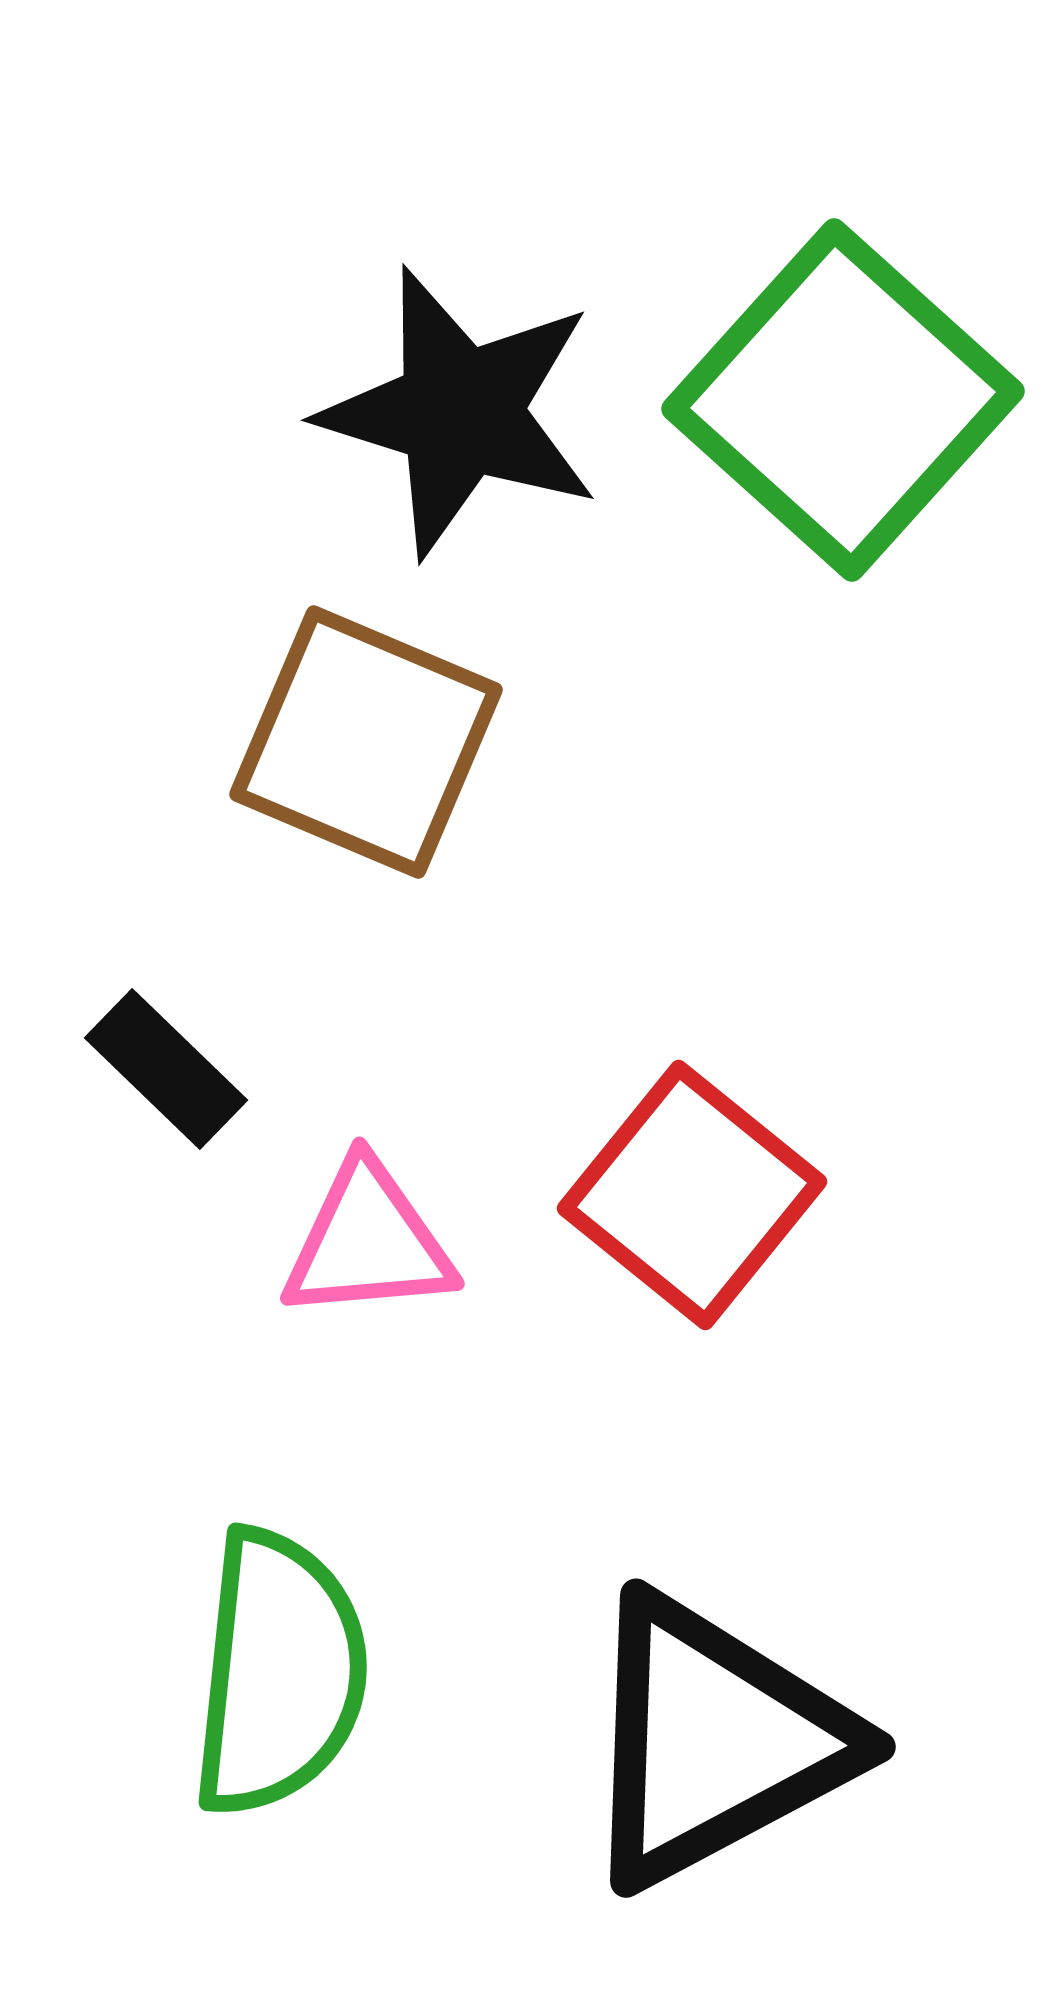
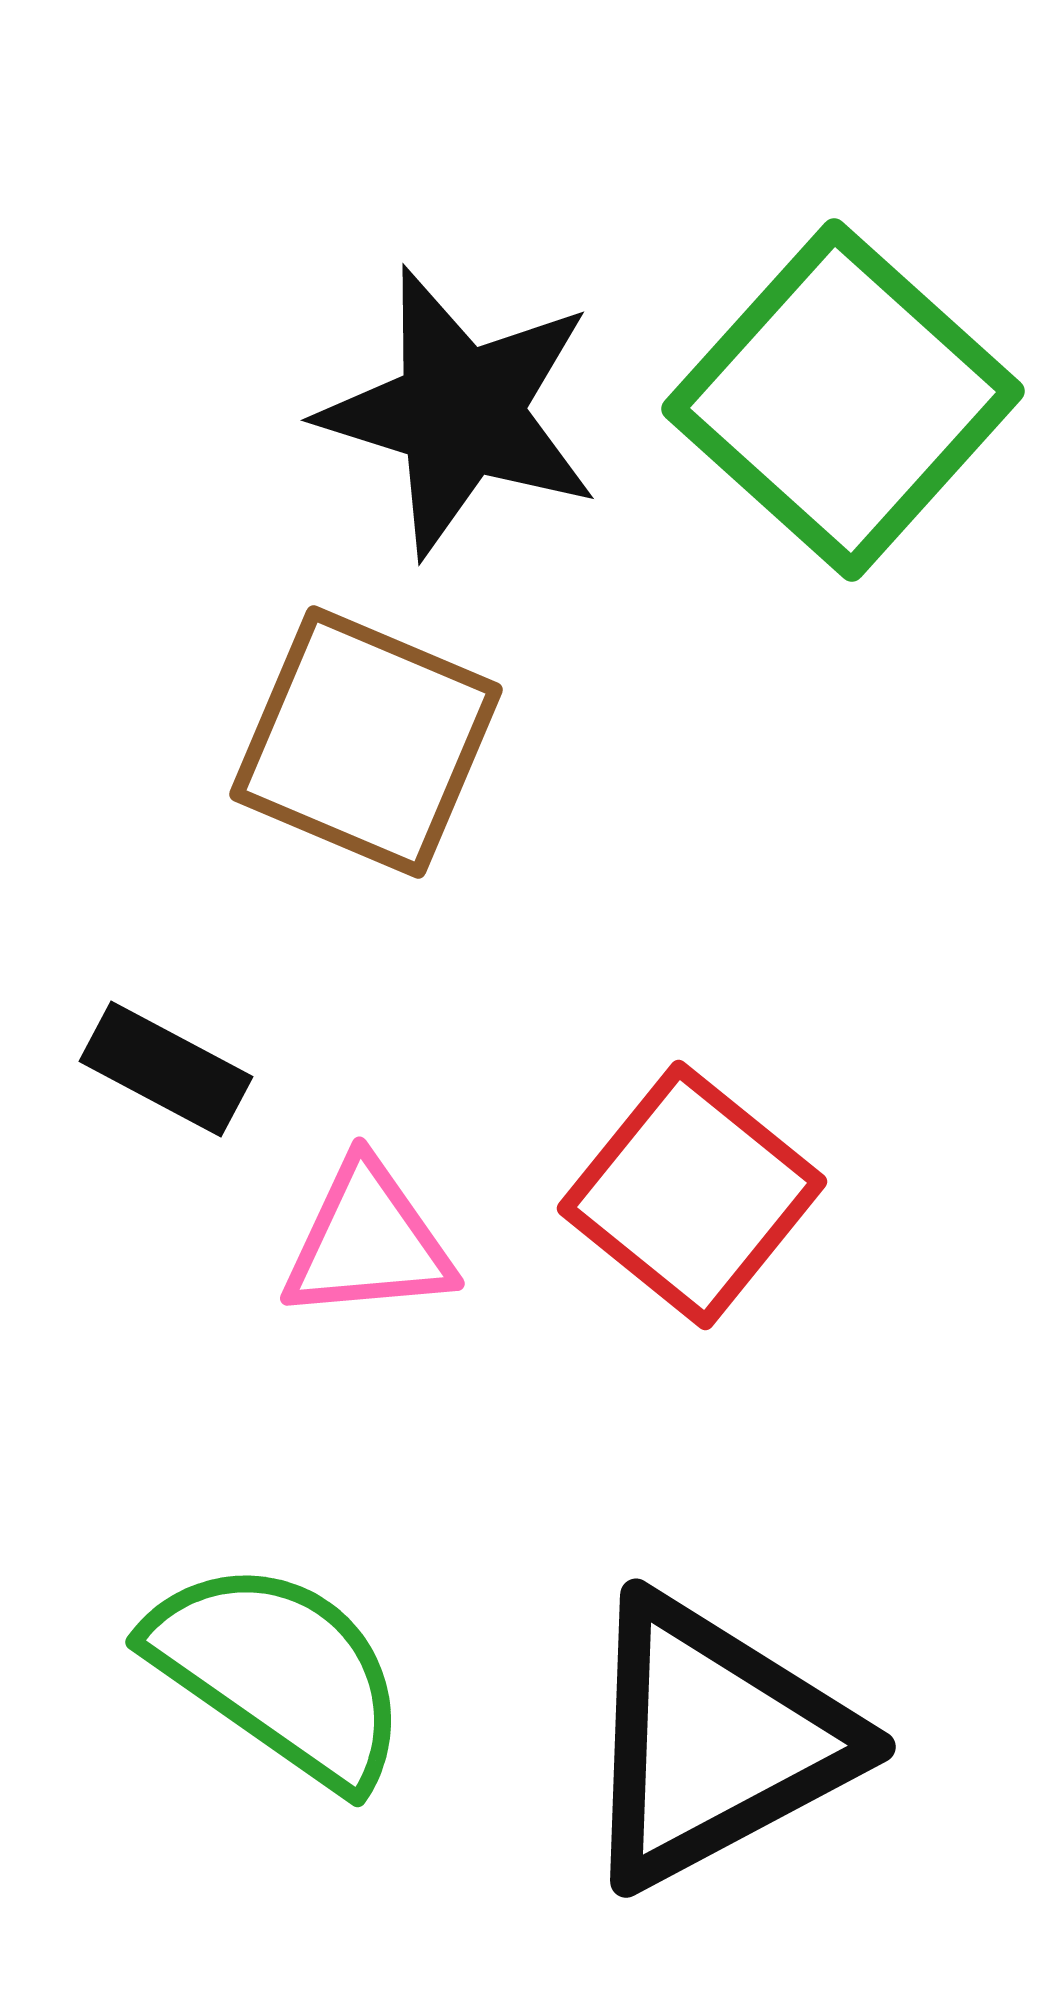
black rectangle: rotated 16 degrees counterclockwise
green semicircle: rotated 61 degrees counterclockwise
